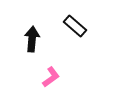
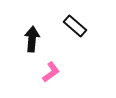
pink L-shape: moved 5 px up
